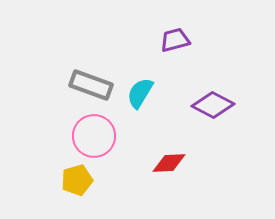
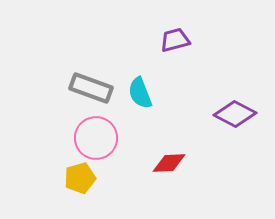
gray rectangle: moved 3 px down
cyan semicircle: rotated 52 degrees counterclockwise
purple diamond: moved 22 px right, 9 px down
pink circle: moved 2 px right, 2 px down
yellow pentagon: moved 3 px right, 2 px up
